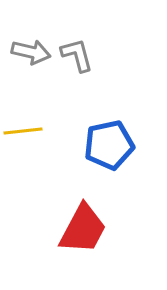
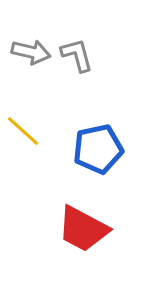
yellow line: rotated 48 degrees clockwise
blue pentagon: moved 11 px left, 4 px down
red trapezoid: rotated 90 degrees clockwise
